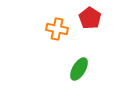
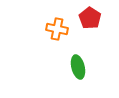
green ellipse: moved 1 px left, 2 px up; rotated 45 degrees counterclockwise
